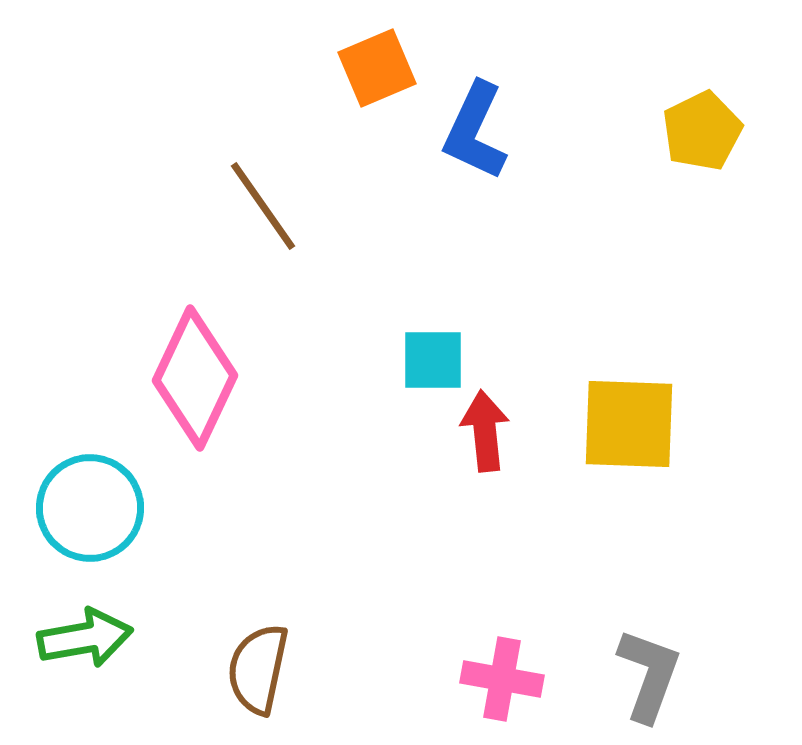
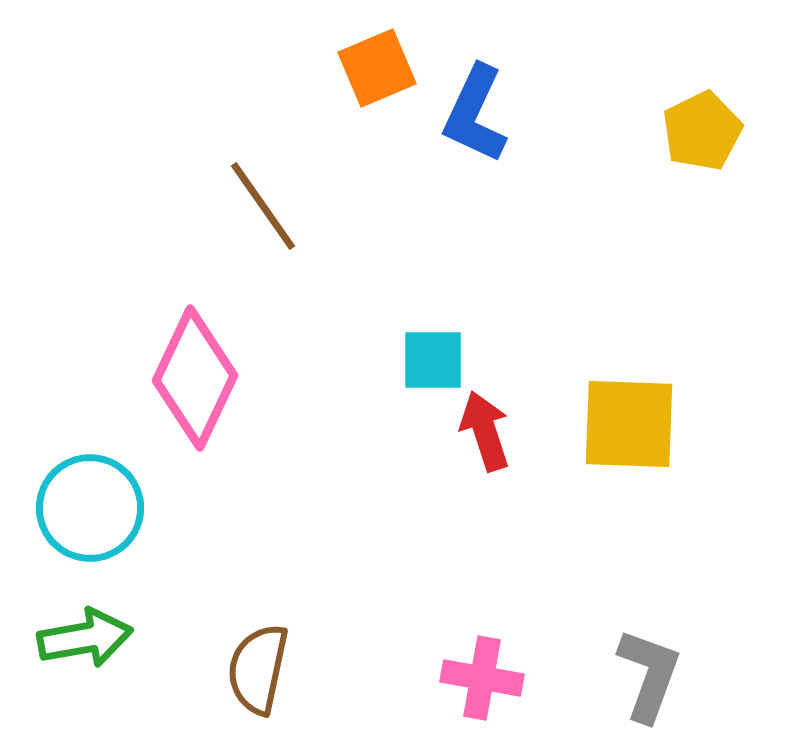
blue L-shape: moved 17 px up
red arrow: rotated 12 degrees counterclockwise
pink cross: moved 20 px left, 1 px up
